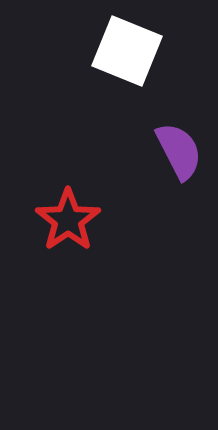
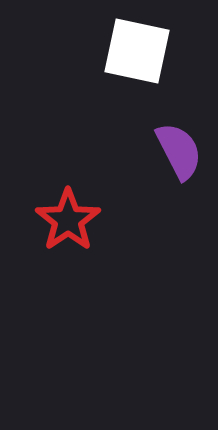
white square: moved 10 px right; rotated 10 degrees counterclockwise
